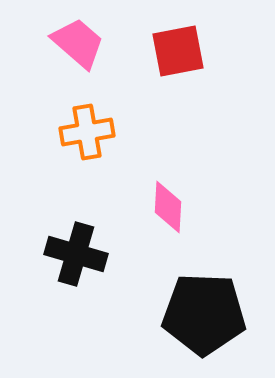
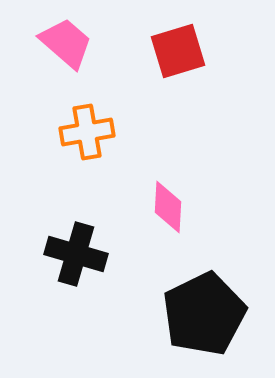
pink trapezoid: moved 12 px left
red square: rotated 6 degrees counterclockwise
black pentagon: rotated 28 degrees counterclockwise
